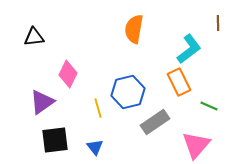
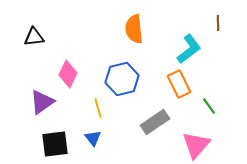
orange semicircle: rotated 16 degrees counterclockwise
orange rectangle: moved 2 px down
blue hexagon: moved 6 px left, 13 px up
green line: rotated 30 degrees clockwise
black square: moved 4 px down
blue triangle: moved 2 px left, 9 px up
